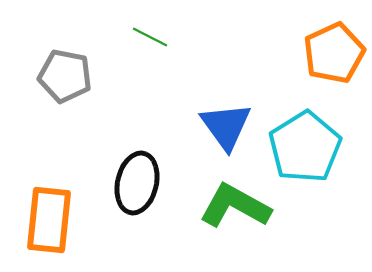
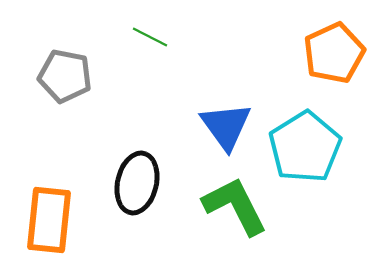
green L-shape: rotated 34 degrees clockwise
